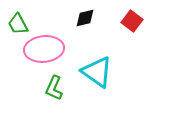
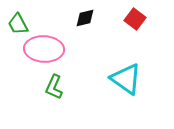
red square: moved 3 px right, 2 px up
pink ellipse: rotated 9 degrees clockwise
cyan triangle: moved 29 px right, 7 px down
green L-shape: moved 1 px up
